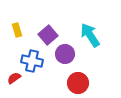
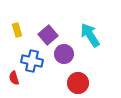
purple circle: moved 1 px left
red semicircle: rotated 72 degrees counterclockwise
